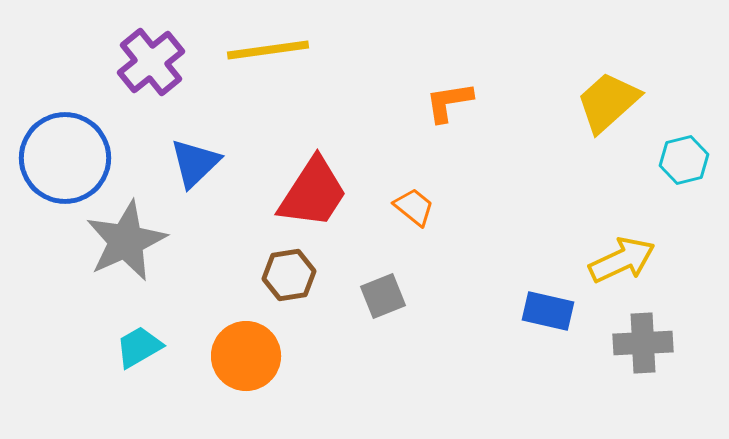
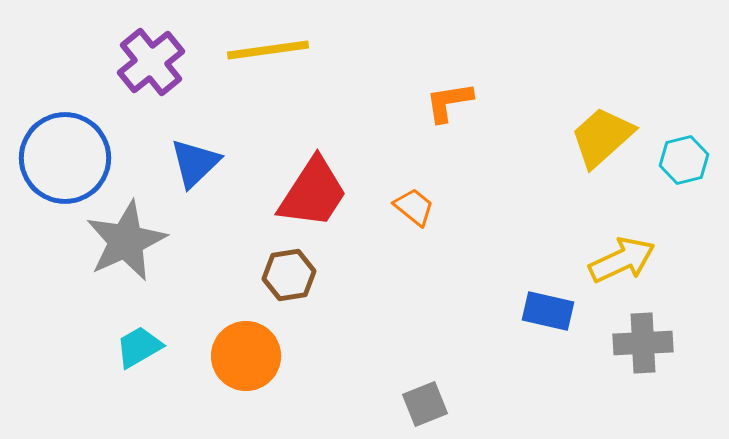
yellow trapezoid: moved 6 px left, 35 px down
gray square: moved 42 px right, 108 px down
